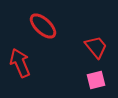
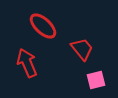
red trapezoid: moved 14 px left, 2 px down
red arrow: moved 7 px right
